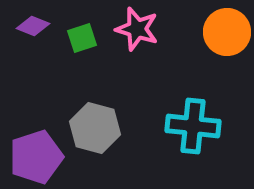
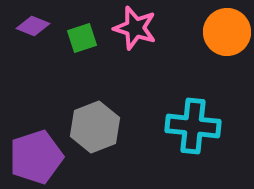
pink star: moved 2 px left, 1 px up
gray hexagon: moved 1 px up; rotated 24 degrees clockwise
